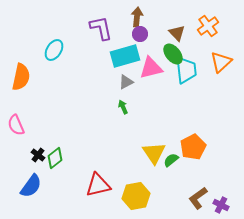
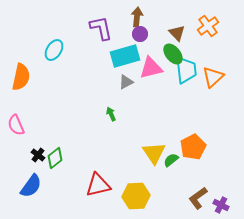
orange triangle: moved 8 px left, 15 px down
green arrow: moved 12 px left, 7 px down
yellow hexagon: rotated 8 degrees clockwise
